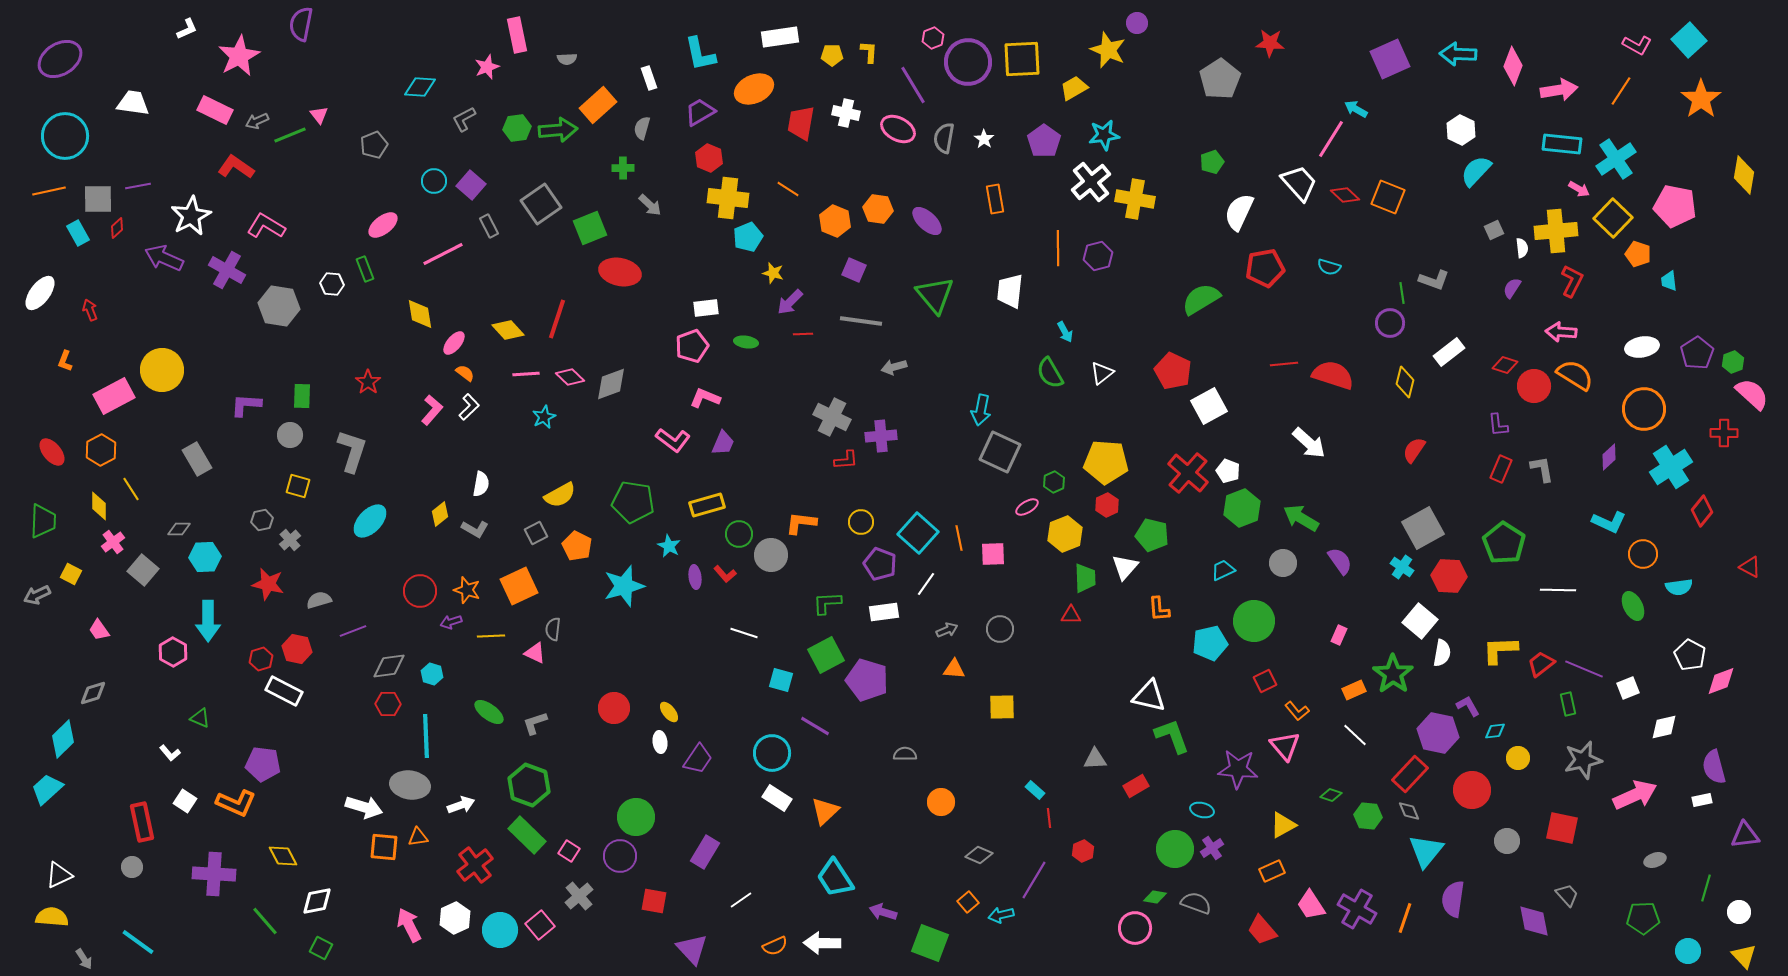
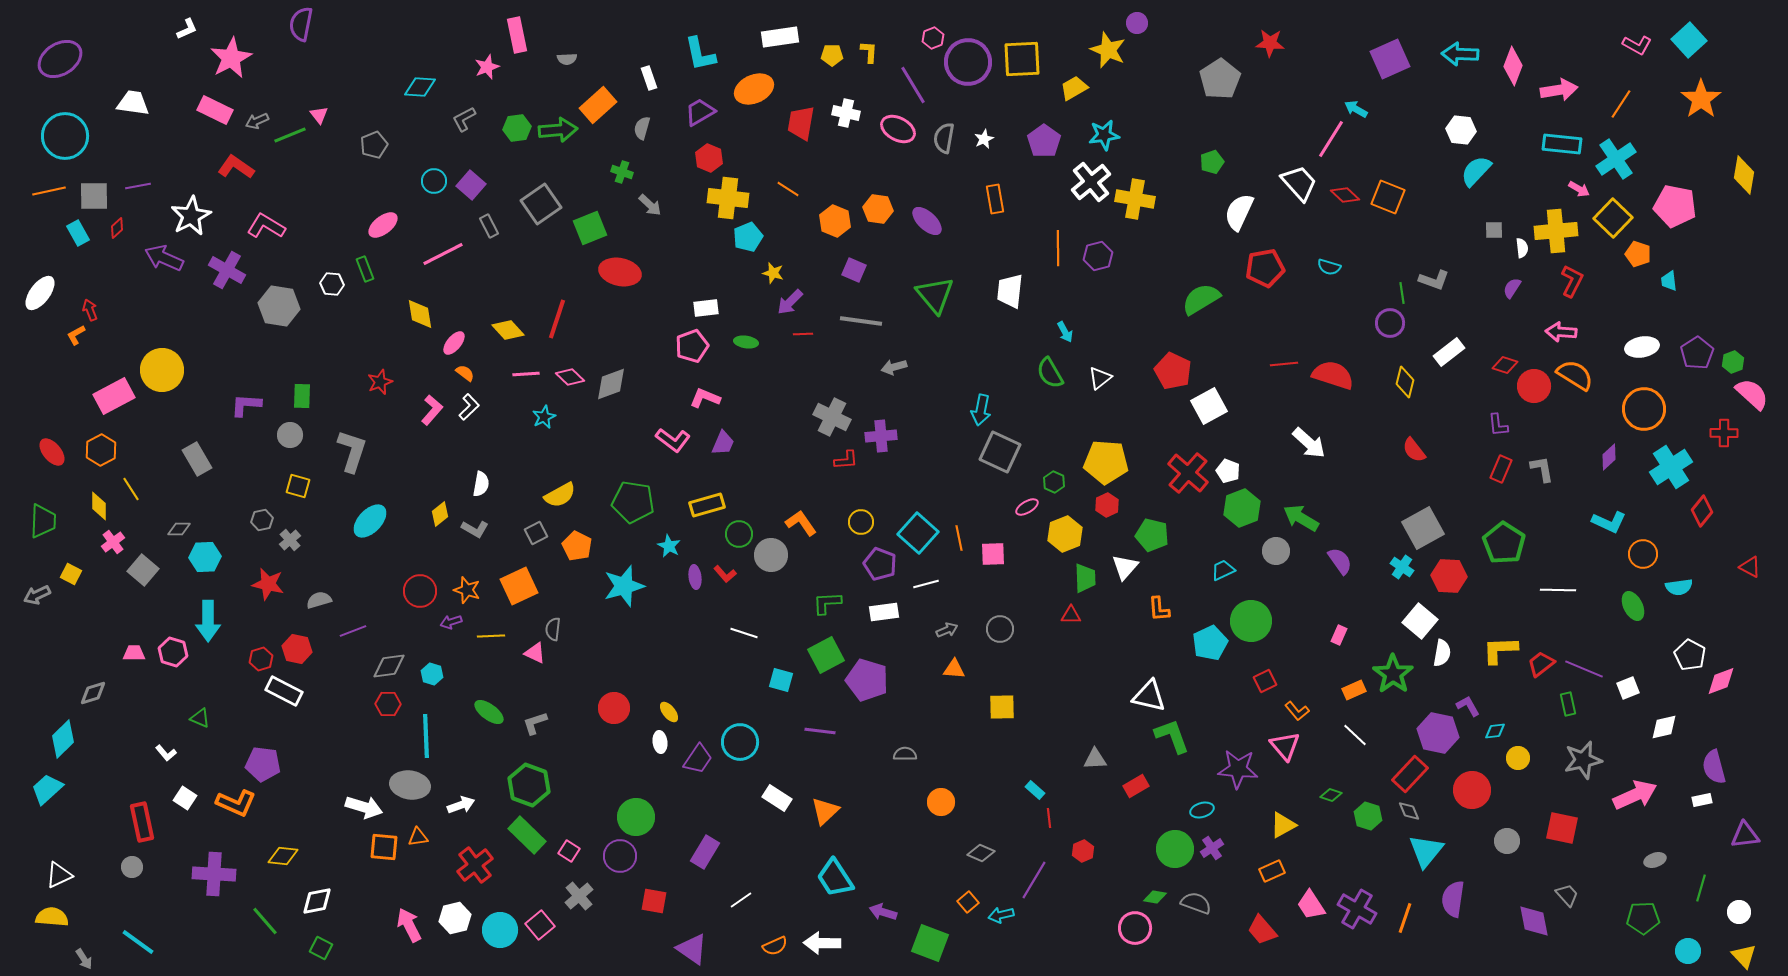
cyan arrow at (1458, 54): moved 2 px right
pink star at (239, 56): moved 8 px left, 2 px down
orange line at (1621, 91): moved 13 px down
white hexagon at (1461, 130): rotated 20 degrees counterclockwise
white star at (984, 139): rotated 12 degrees clockwise
green cross at (623, 168): moved 1 px left, 4 px down; rotated 20 degrees clockwise
gray square at (98, 199): moved 4 px left, 3 px up
gray square at (1494, 230): rotated 24 degrees clockwise
orange L-shape at (65, 361): moved 11 px right, 26 px up; rotated 40 degrees clockwise
white triangle at (1102, 373): moved 2 px left, 5 px down
red star at (368, 382): moved 12 px right; rotated 15 degrees clockwise
red semicircle at (1414, 450): rotated 72 degrees counterclockwise
green hexagon at (1054, 482): rotated 10 degrees counterclockwise
orange L-shape at (801, 523): rotated 48 degrees clockwise
gray circle at (1283, 563): moved 7 px left, 12 px up
white line at (926, 584): rotated 40 degrees clockwise
green circle at (1254, 621): moved 3 px left
pink trapezoid at (99, 630): moved 35 px right, 23 px down; rotated 125 degrees clockwise
cyan pentagon at (1210, 643): rotated 12 degrees counterclockwise
pink hexagon at (173, 652): rotated 12 degrees counterclockwise
purple line at (815, 726): moved 5 px right, 5 px down; rotated 24 degrees counterclockwise
white L-shape at (170, 753): moved 4 px left
cyan circle at (772, 753): moved 32 px left, 11 px up
white square at (185, 801): moved 3 px up
cyan ellipse at (1202, 810): rotated 30 degrees counterclockwise
green hexagon at (1368, 816): rotated 12 degrees clockwise
gray diamond at (979, 855): moved 2 px right, 2 px up
yellow diamond at (283, 856): rotated 56 degrees counterclockwise
green line at (1706, 888): moved 5 px left
white hexagon at (455, 918): rotated 12 degrees clockwise
purple triangle at (692, 949): rotated 12 degrees counterclockwise
